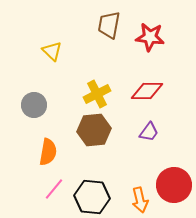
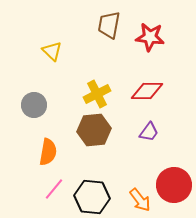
orange arrow: rotated 25 degrees counterclockwise
